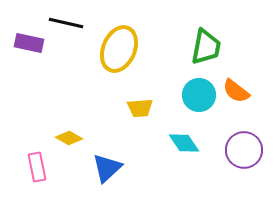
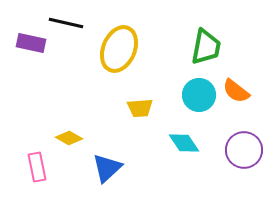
purple rectangle: moved 2 px right
